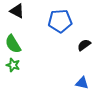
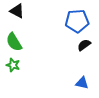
blue pentagon: moved 17 px right
green semicircle: moved 1 px right, 2 px up
